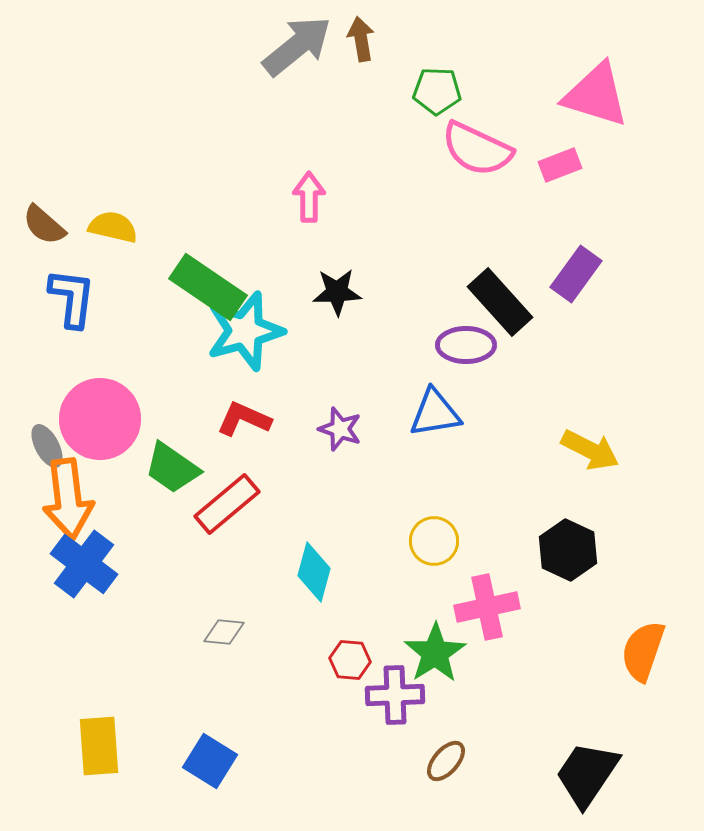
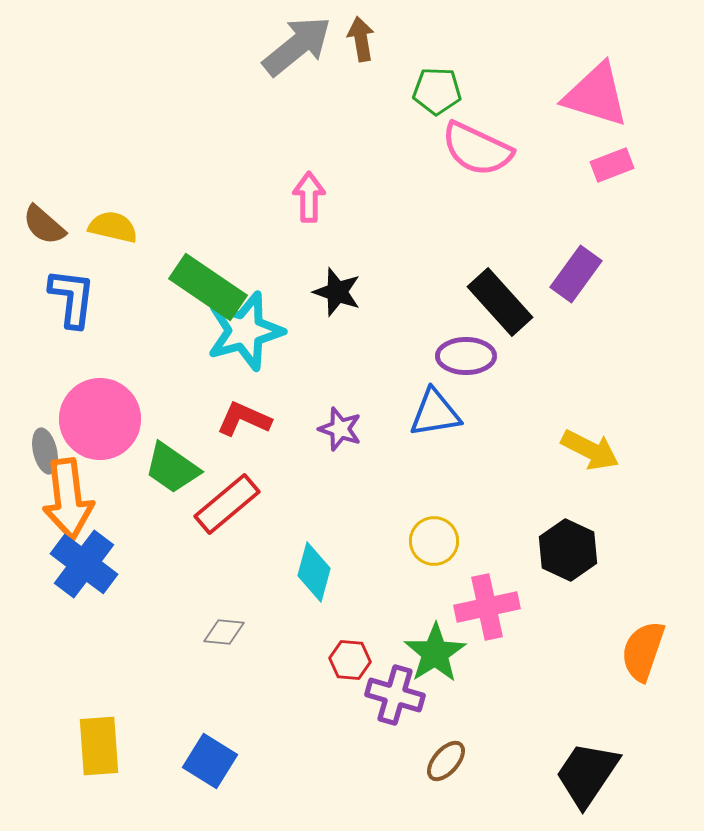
pink rectangle: moved 52 px right
black star: rotated 21 degrees clockwise
purple ellipse: moved 11 px down
gray ellipse: moved 2 px left, 5 px down; rotated 15 degrees clockwise
purple cross: rotated 18 degrees clockwise
